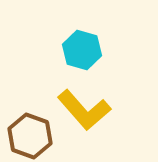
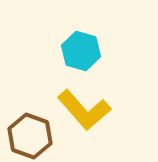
cyan hexagon: moved 1 px left, 1 px down
